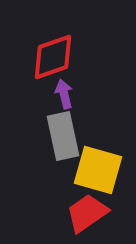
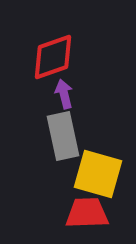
yellow square: moved 4 px down
red trapezoid: rotated 33 degrees clockwise
